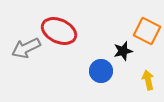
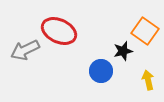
orange square: moved 2 px left; rotated 8 degrees clockwise
gray arrow: moved 1 px left, 2 px down
